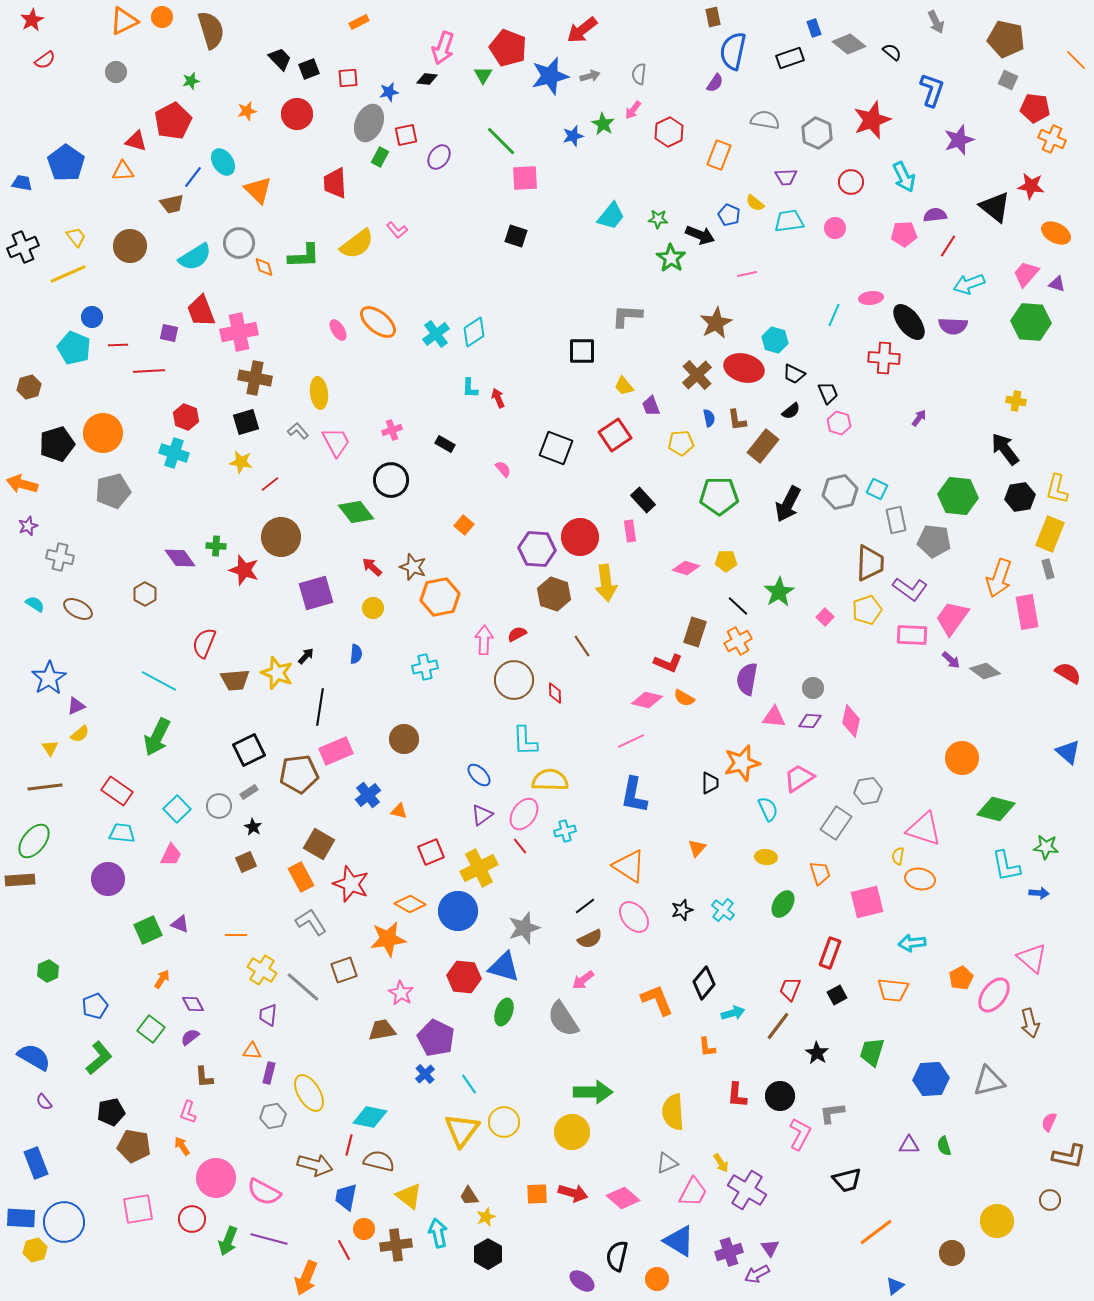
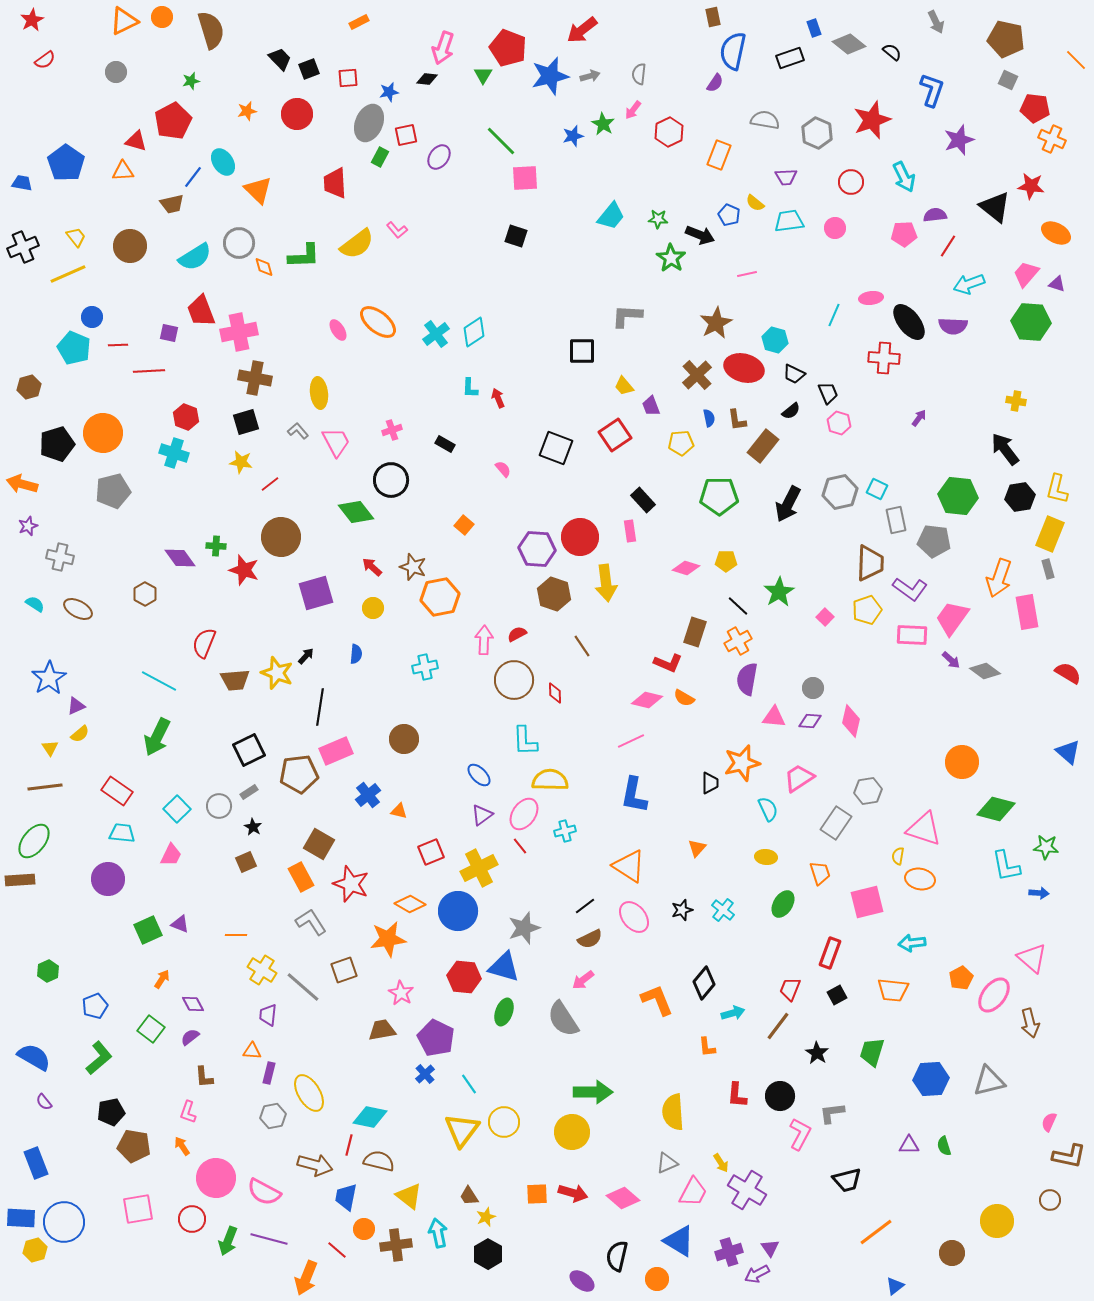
orange circle at (962, 758): moved 4 px down
red line at (344, 1250): moved 7 px left; rotated 20 degrees counterclockwise
